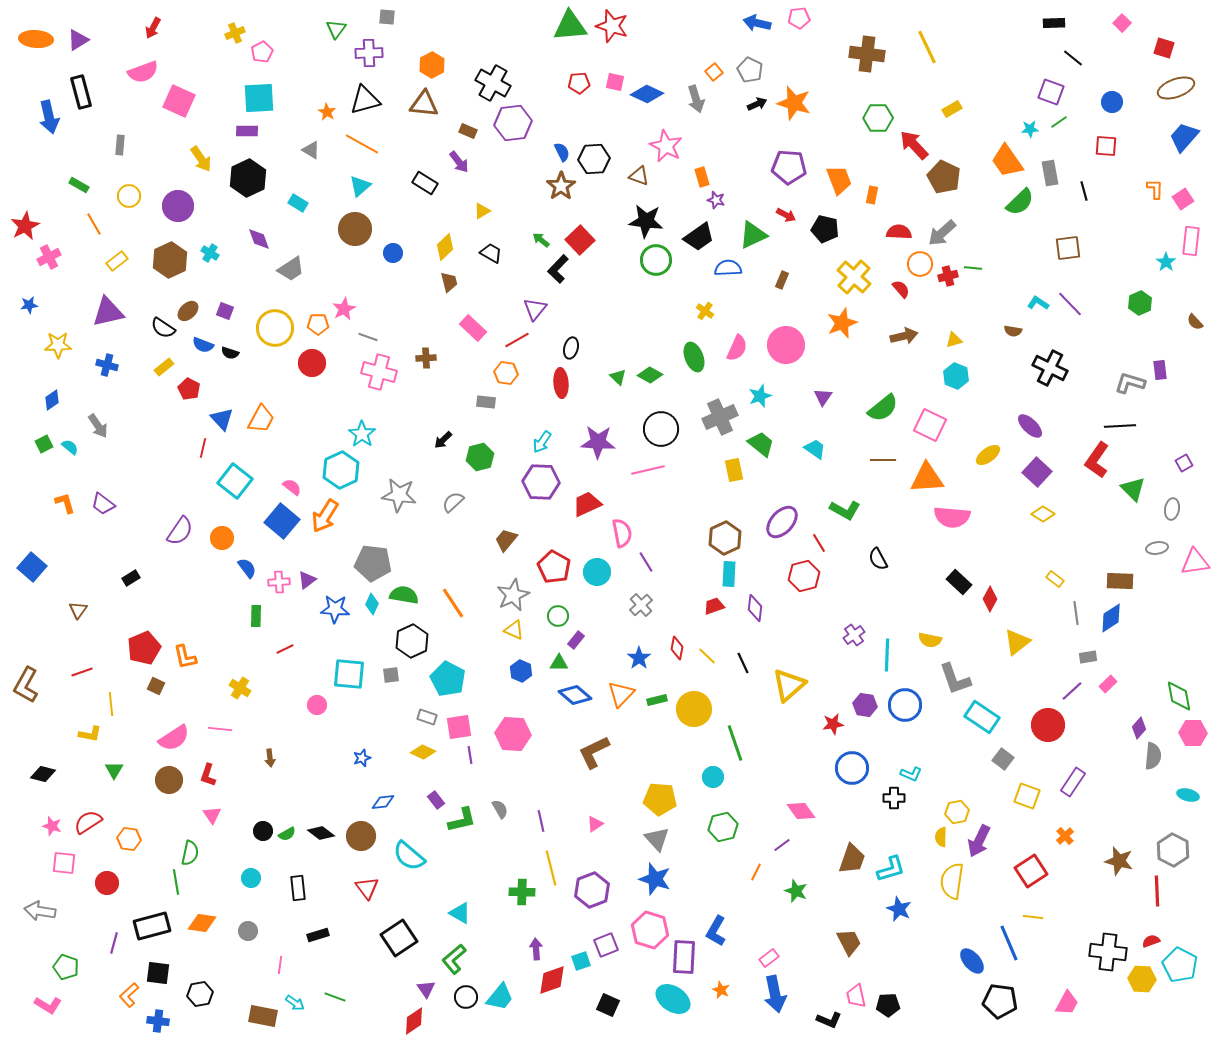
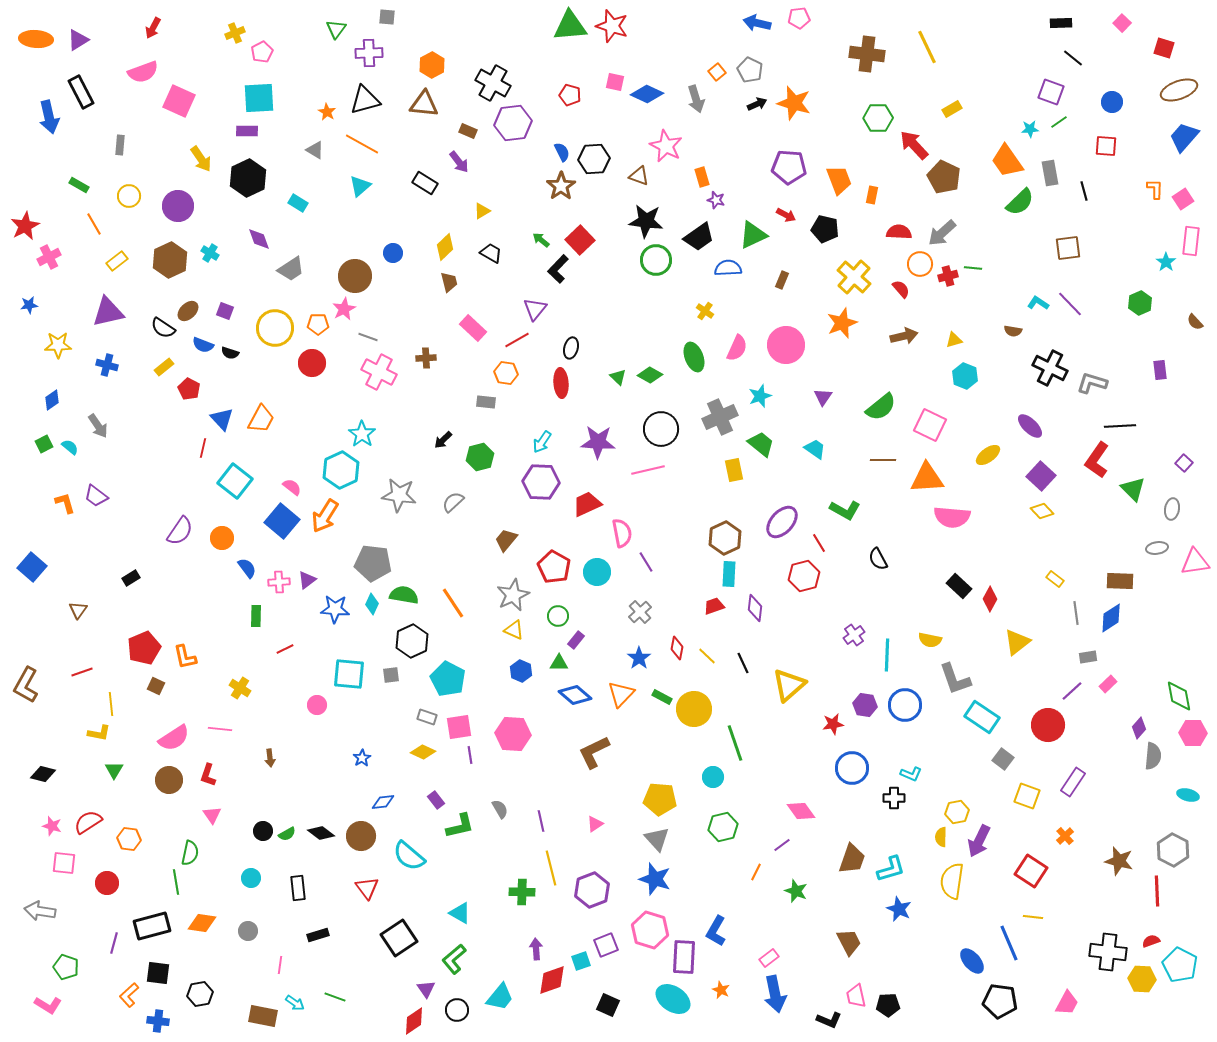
black rectangle at (1054, 23): moved 7 px right
orange square at (714, 72): moved 3 px right
red pentagon at (579, 83): moved 9 px left, 12 px down; rotated 20 degrees clockwise
brown ellipse at (1176, 88): moved 3 px right, 2 px down
black rectangle at (81, 92): rotated 12 degrees counterclockwise
gray triangle at (311, 150): moved 4 px right
brown circle at (355, 229): moved 47 px down
pink cross at (379, 372): rotated 12 degrees clockwise
cyan hexagon at (956, 376): moved 9 px right
gray L-shape at (1130, 383): moved 38 px left
green semicircle at (883, 408): moved 2 px left, 1 px up
purple square at (1184, 463): rotated 18 degrees counterclockwise
purple square at (1037, 472): moved 4 px right, 4 px down
purple trapezoid at (103, 504): moved 7 px left, 8 px up
yellow diamond at (1043, 514): moved 1 px left, 3 px up; rotated 15 degrees clockwise
black rectangle at (959, 582): moved 4 px down
gray cross at (641, 605): moved 1 px left, 7 px down
green rectangle at (657, 700): moved 5 px right, 3 px up; rotated 42 degrees clockwise
yellow L-shape at (90, 734): moved 9 px right, 1 px up
blue star at (362, 758): rotated 12 degrees counterclockwise
green L-shape at (462, 820): moved 2 px left, 6 px down
red square at (1031, 871): rotated 24 degrees counterclockwise
black circle at (466, 997): moved 9 px left, 13 px down
